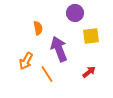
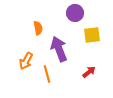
yellow square: moved 1 px right, 1 px up
orange line: rotated 18 degrees clockwise
